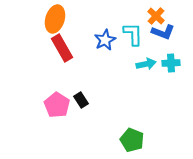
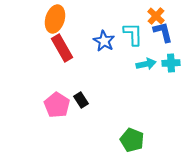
blue L-shape: rotated 125 degrees counterclockwise
blue star: moved 1 px left, 1 px down; rotated 15 degrees counterclockwise
